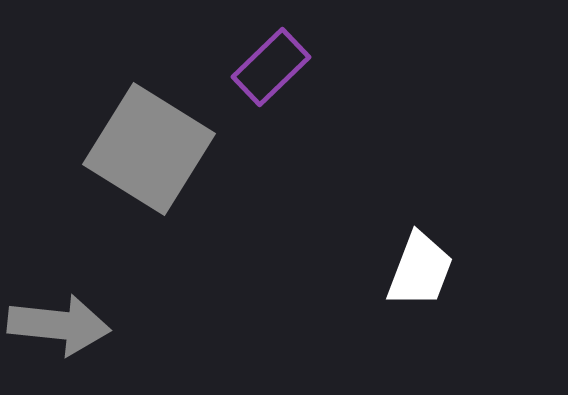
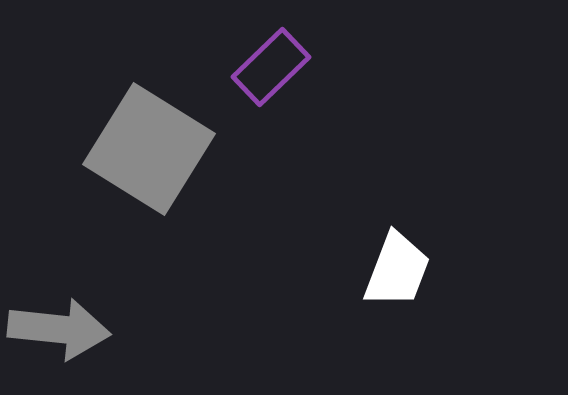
white trapezoid: moved 23 px left
gray arrow: moved 4 px down
